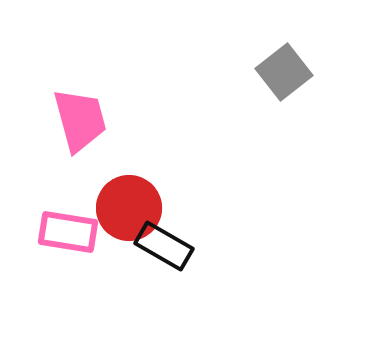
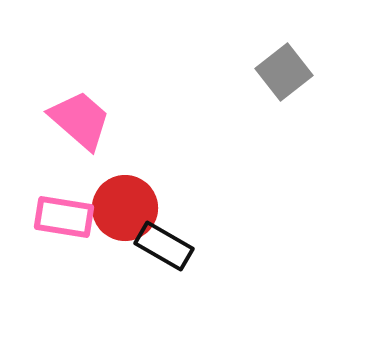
pink trapezoid: rotated 34 degrees counterclockwise
red circle: moved 4 px left
pink rectangle: moved 4 px left, 15 px up
